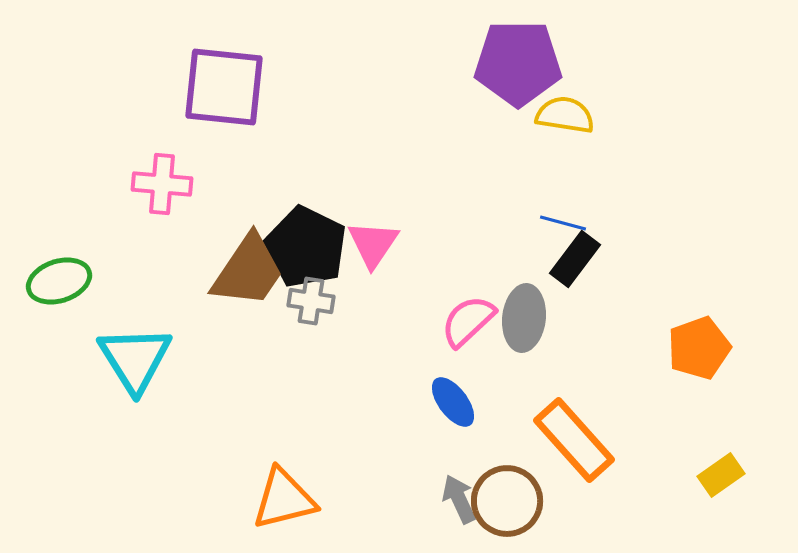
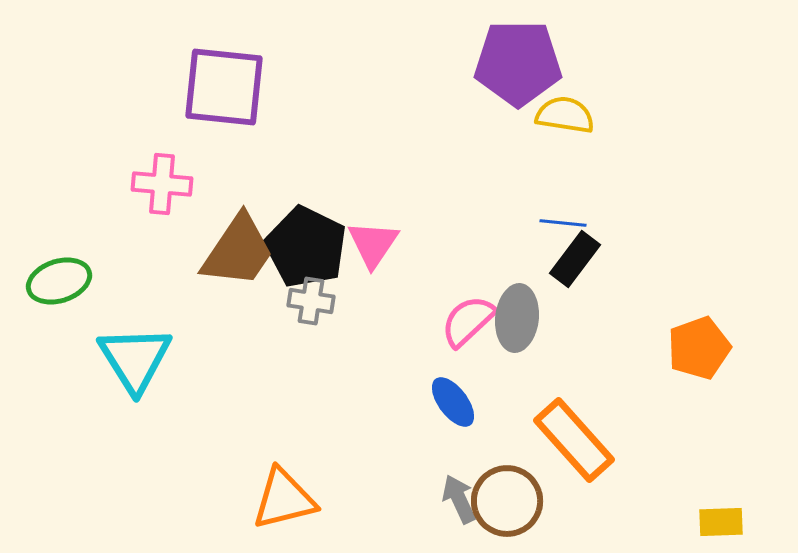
blue line: rotated 9 degrees counterclockwise
brown trapezoid: moved 10 px left, 20 px up
gray ellipse: moved 7 px left
yellow rectangle: moved 47 px down; rotated 33 degrees clockwise
